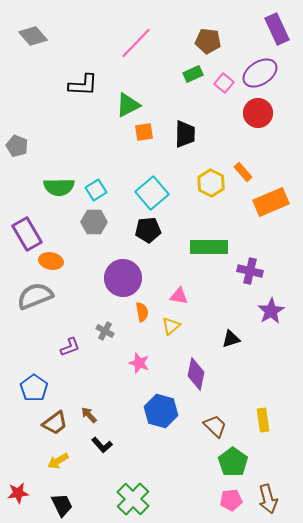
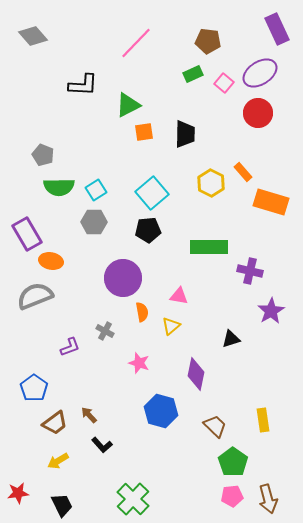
gray pentagon at (17, 146): moved 26 px right, 9 px down
orange rectangle at (271, 202): rotated 40 degrees clockwise
pink pentagon at (231, 500): moved 1 px right, 4 px up
